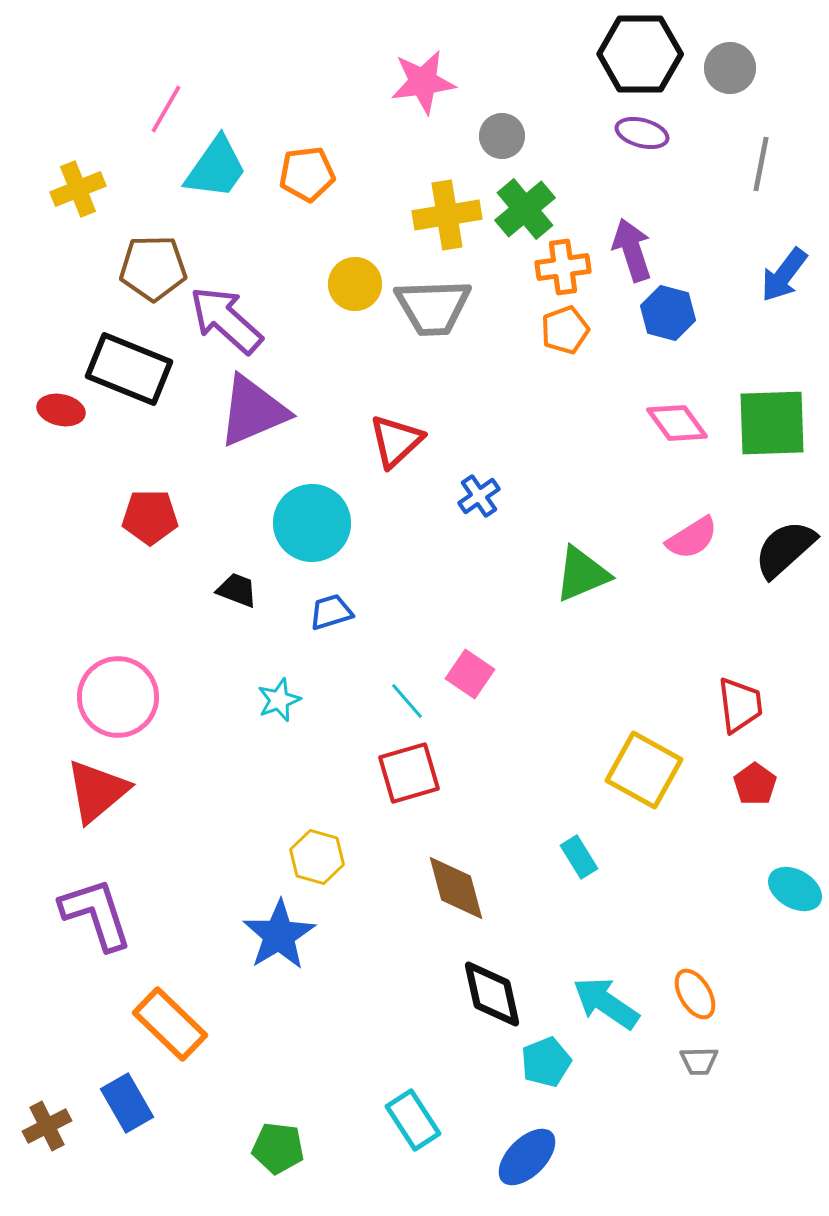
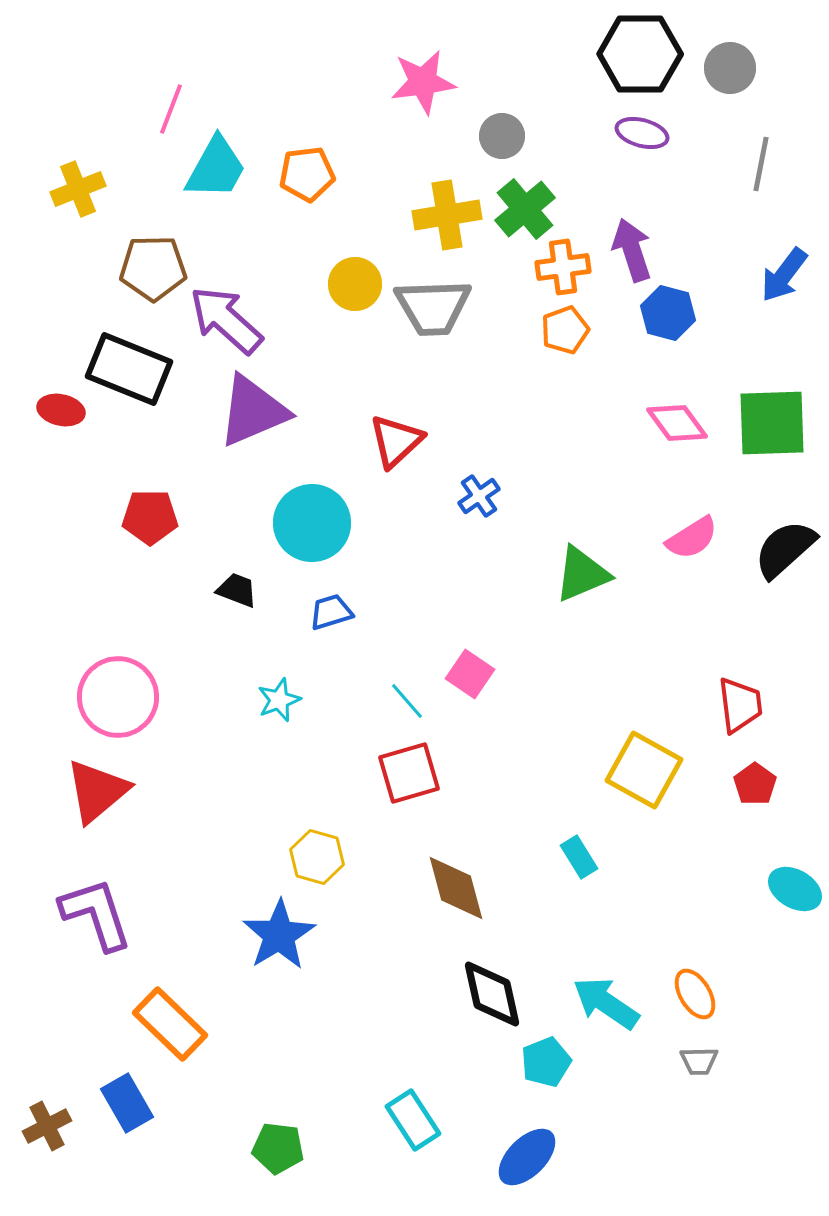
pink line at (166, 109): moved 5 px right; rotated 9 degrees counterclockwise
cyan trapezoid at (216, 168): rotated 6 degrees counterclockwise
